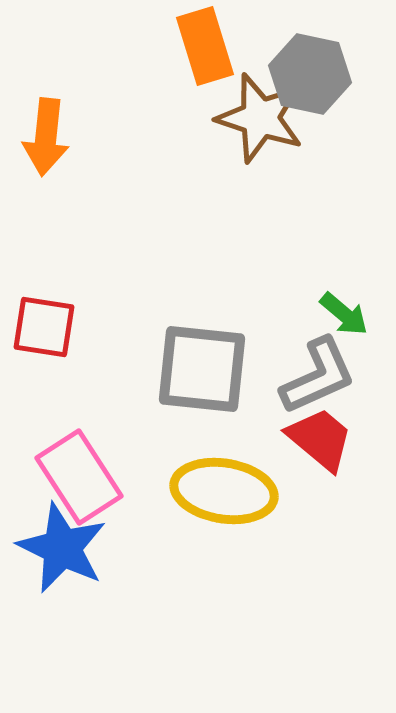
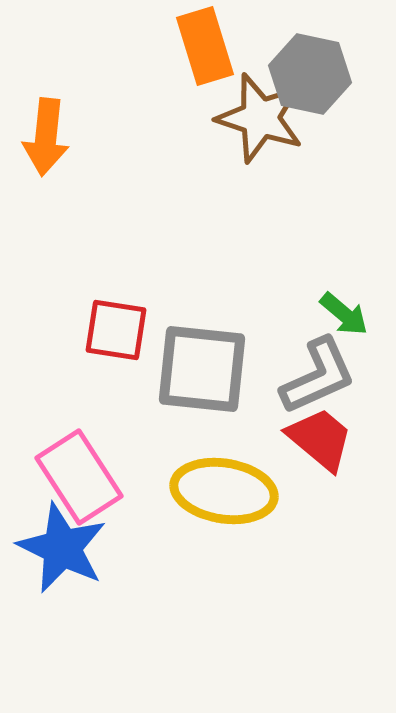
red square: moved 72 px right, 3 px down
